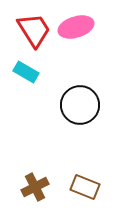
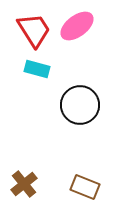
pink ellipse: moved 1 px right, 1 px up; rotated 20 degrees counterclockwise
cyan rectangle: moved 11 px right, 3 px up; rotated 15 degrees counterclockwise
brown cross: moved 11 px left, 3 px up; rotated 12 degrees counterclockwise
